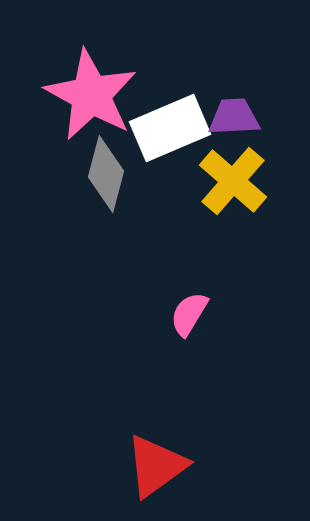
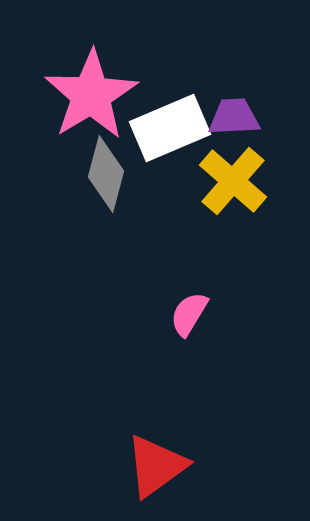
pink star: rotated 12 degrees clockwise
